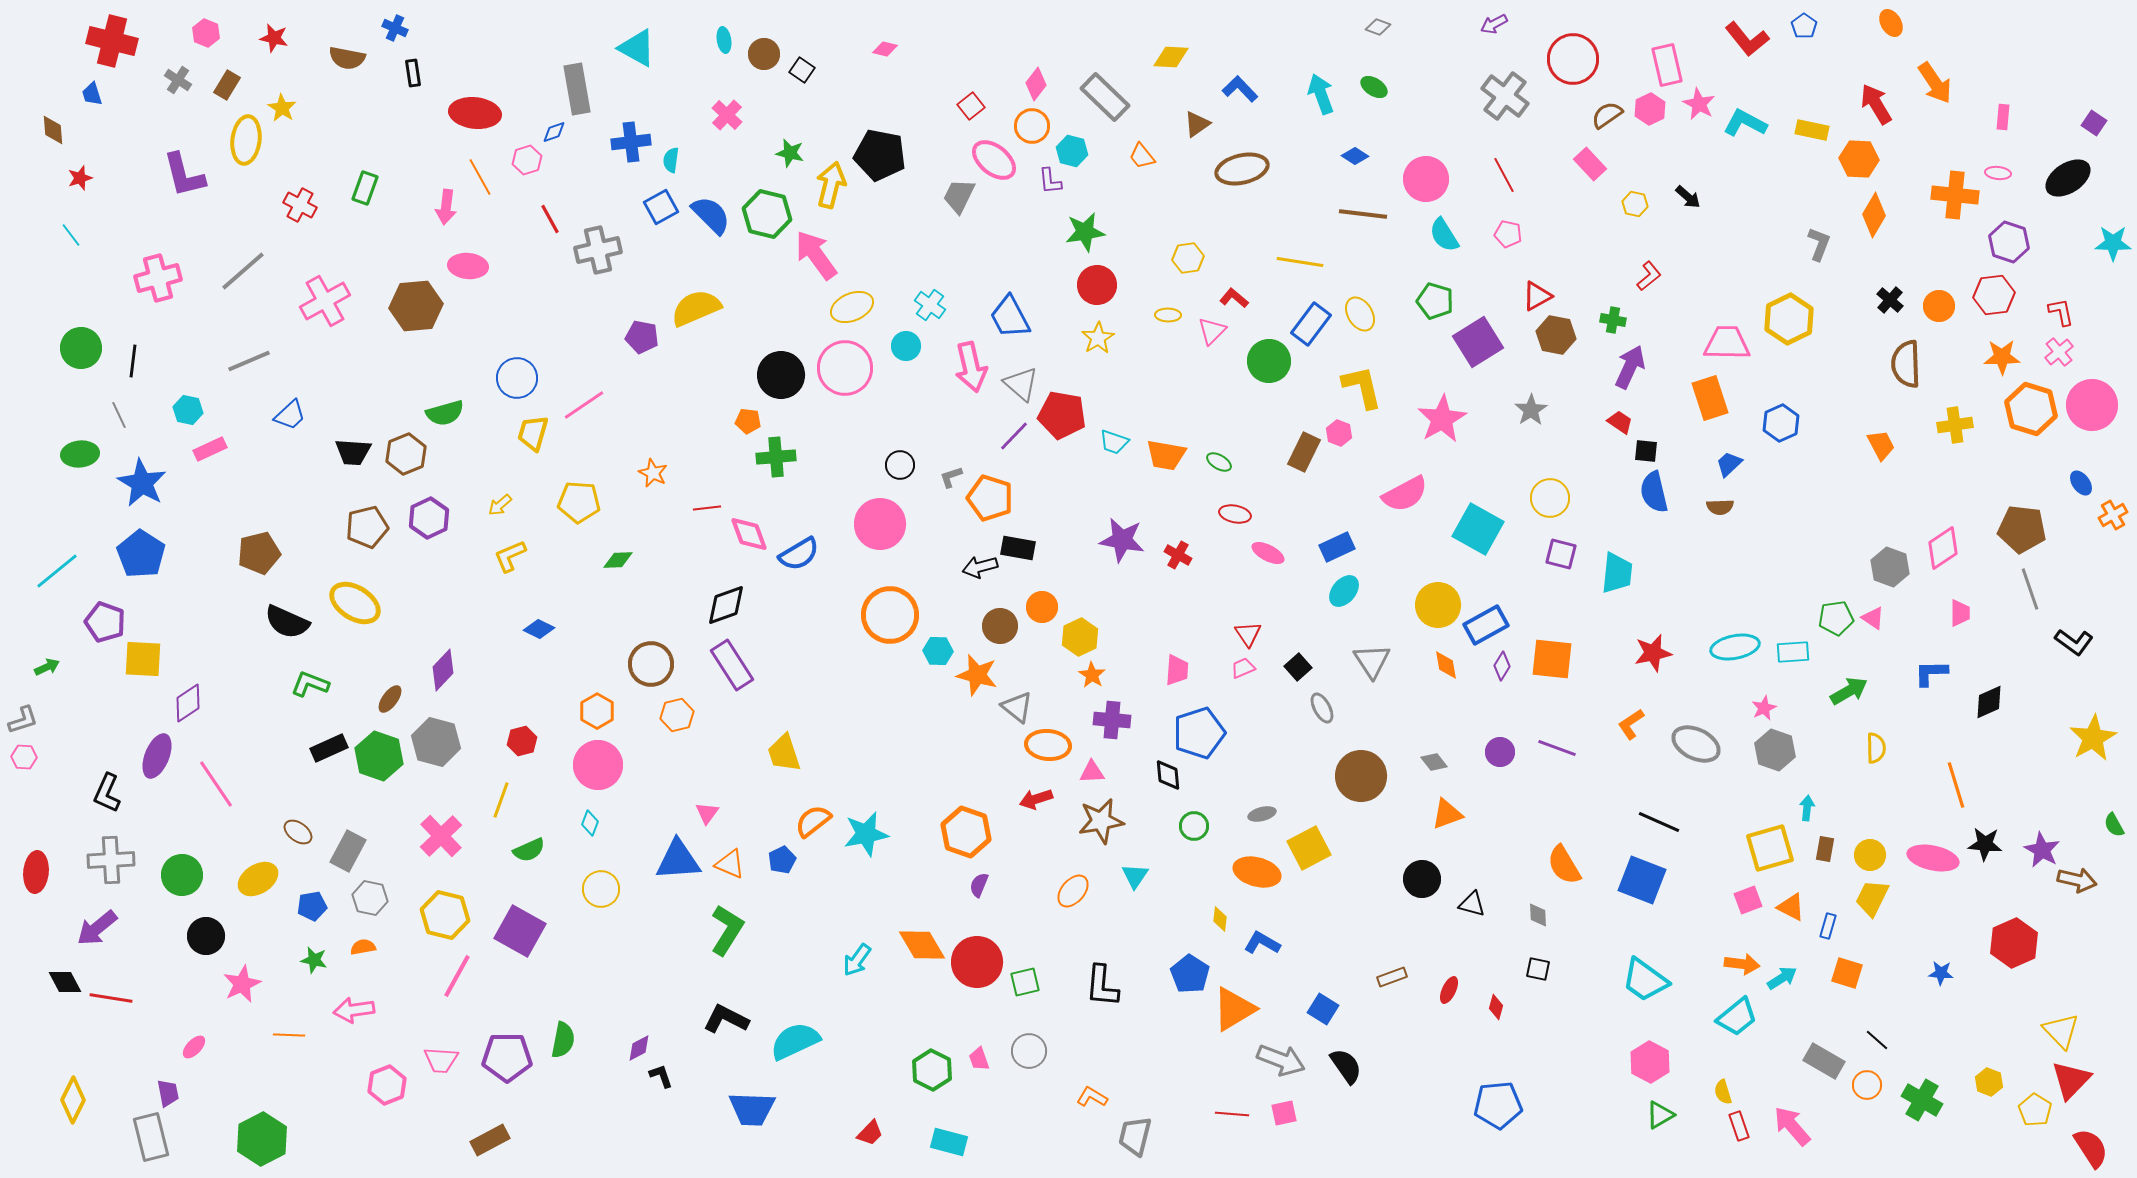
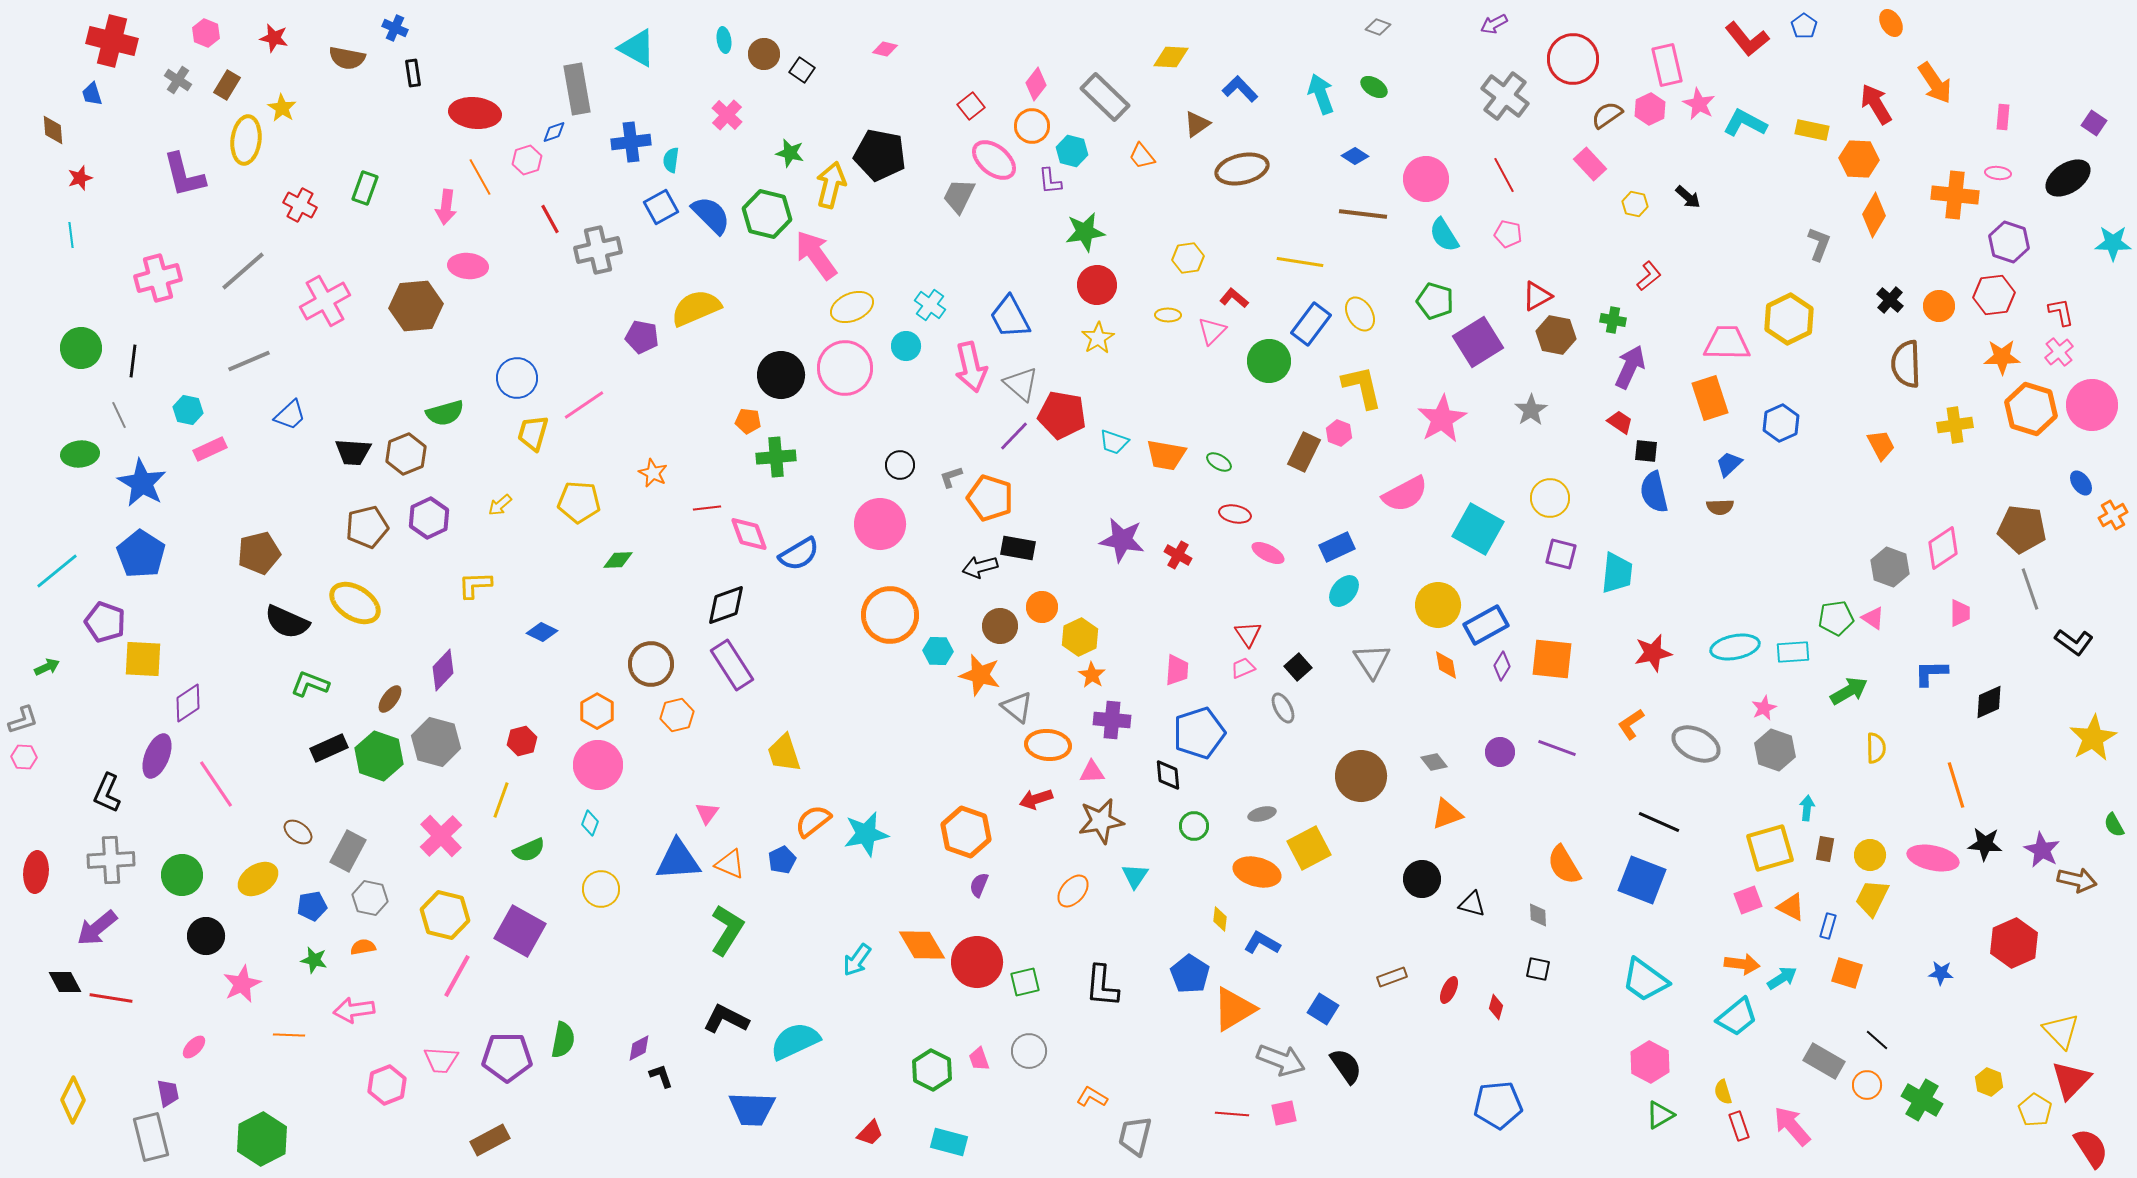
cyan line at (71, 235): rotated 30 degrees clockwise
yellow L-shape at (510, 556): moved 35 px left, 29 px down; rotated 21 degrees clockwise
blue diamond at (539, 629): moved 3 px right, 3 px down
orange star at (977, 675): moved 3 px right
gray ellipse at (1322, 708): moved 39 px left
